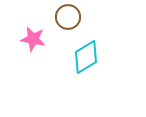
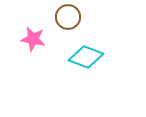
cyan diamond: rotated 52 degrees clockwise
